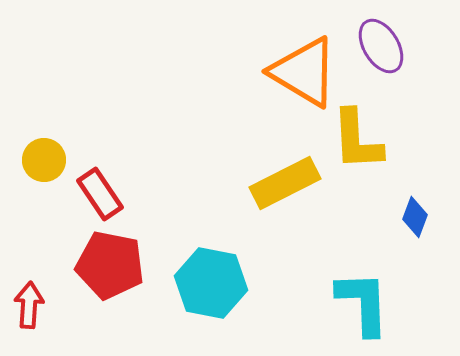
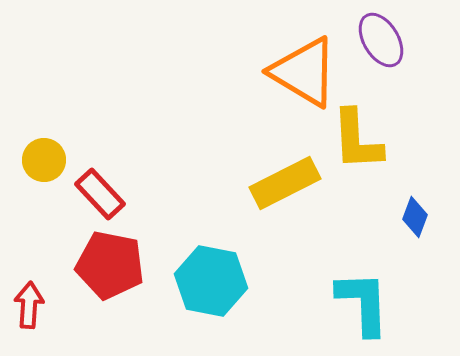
purple ellipse: moved 6 px up
red rectangle: rotated 9 degrees counterclockwise
cyan hexagon: moved 2 px up
